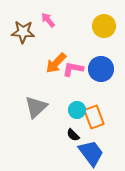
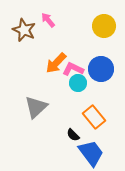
brown star: moved 1 px right, 2 px up; rotated 20 degrees clockwise
pink L-shape: rotated 15 degrees clockwise
cyan circle: moved 1 px right, 27 px up
orange rectangle: rotated 20 degrees counterclockwise
